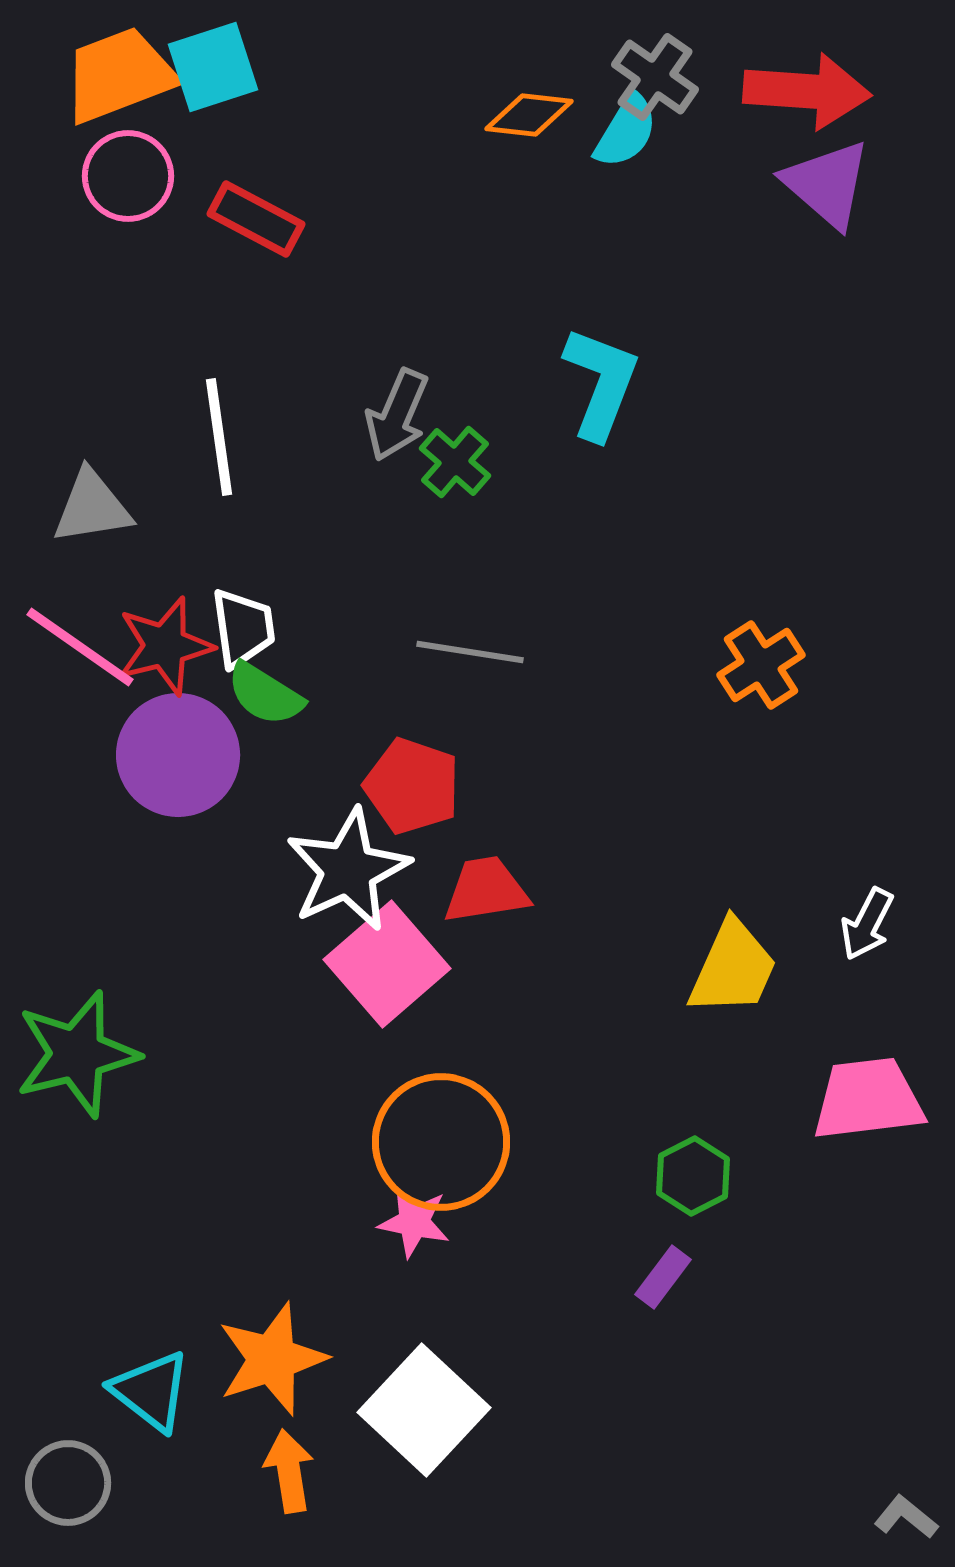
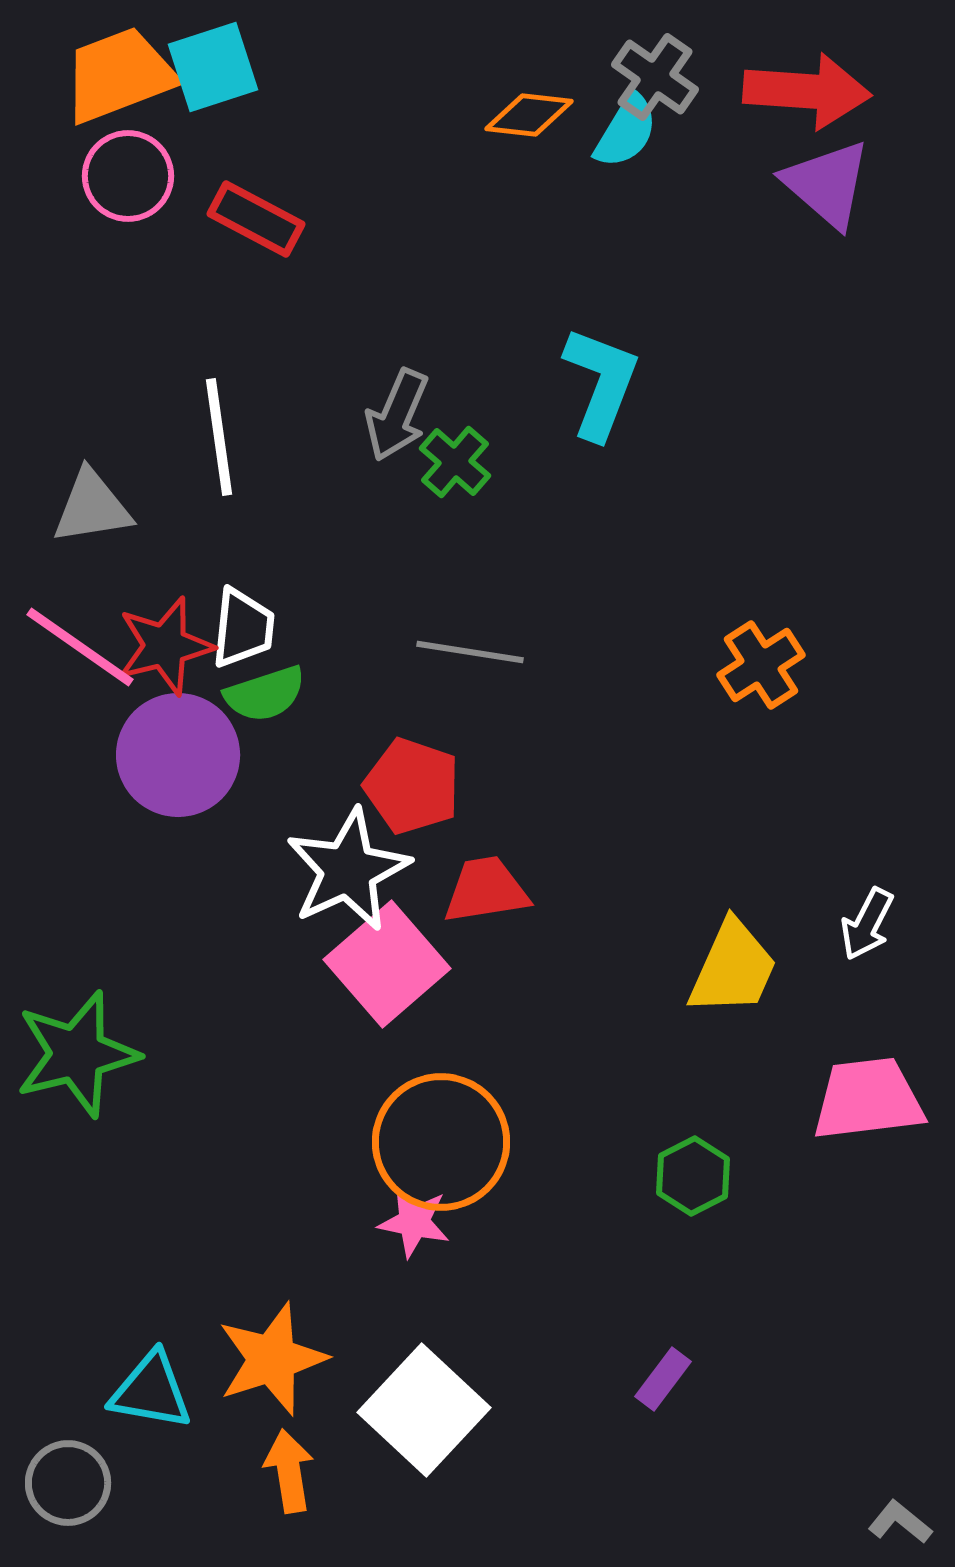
white trapezoid: rotated 14 degrees clockwise
green semicircle: rotated 50 degrees counterclockwise
purple rectangle: moved 102 px down
cyan triangle: rotated 28 degrees counterclockwise
gray L-shape: moved 6 px left, 5 px down
